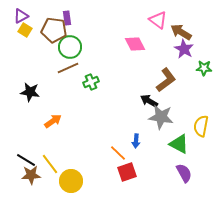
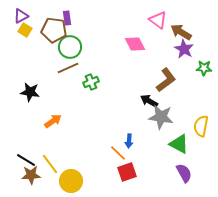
blue arrow: moved 7 px left
